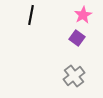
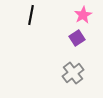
purple square: rotated 21 degrees clockwise
gray cross: moved 1 px left, 3 px up
